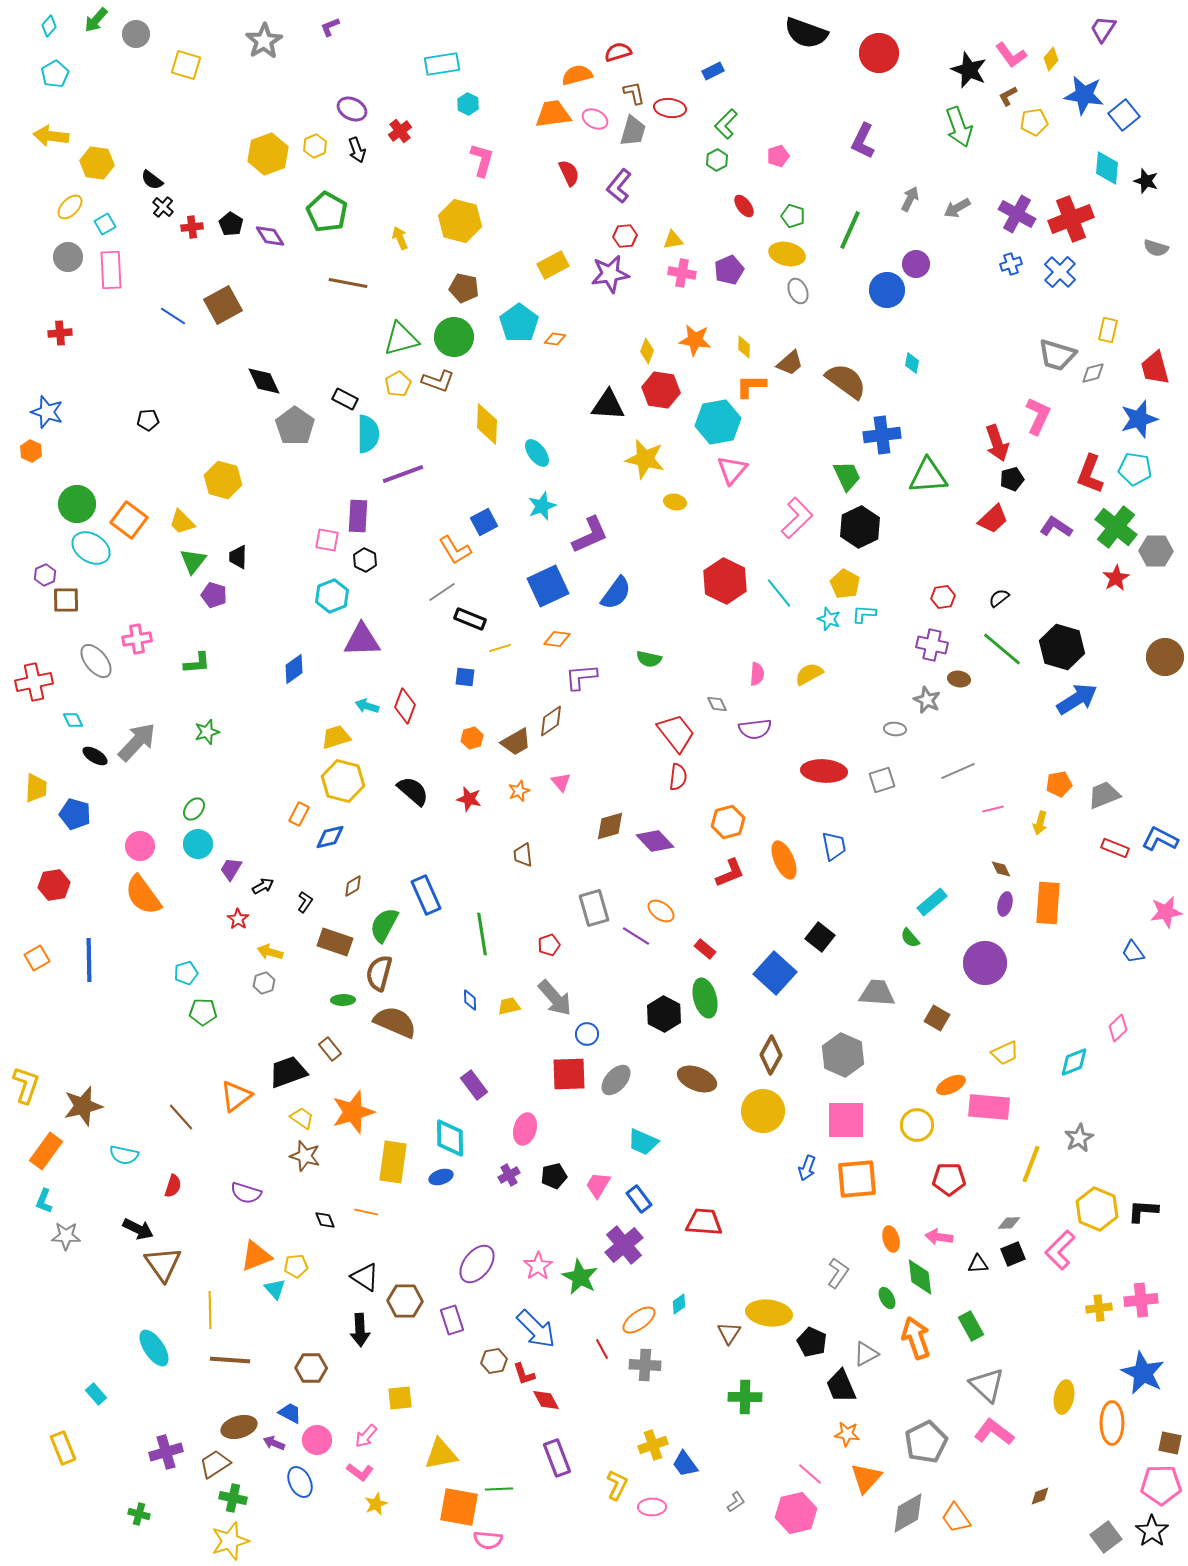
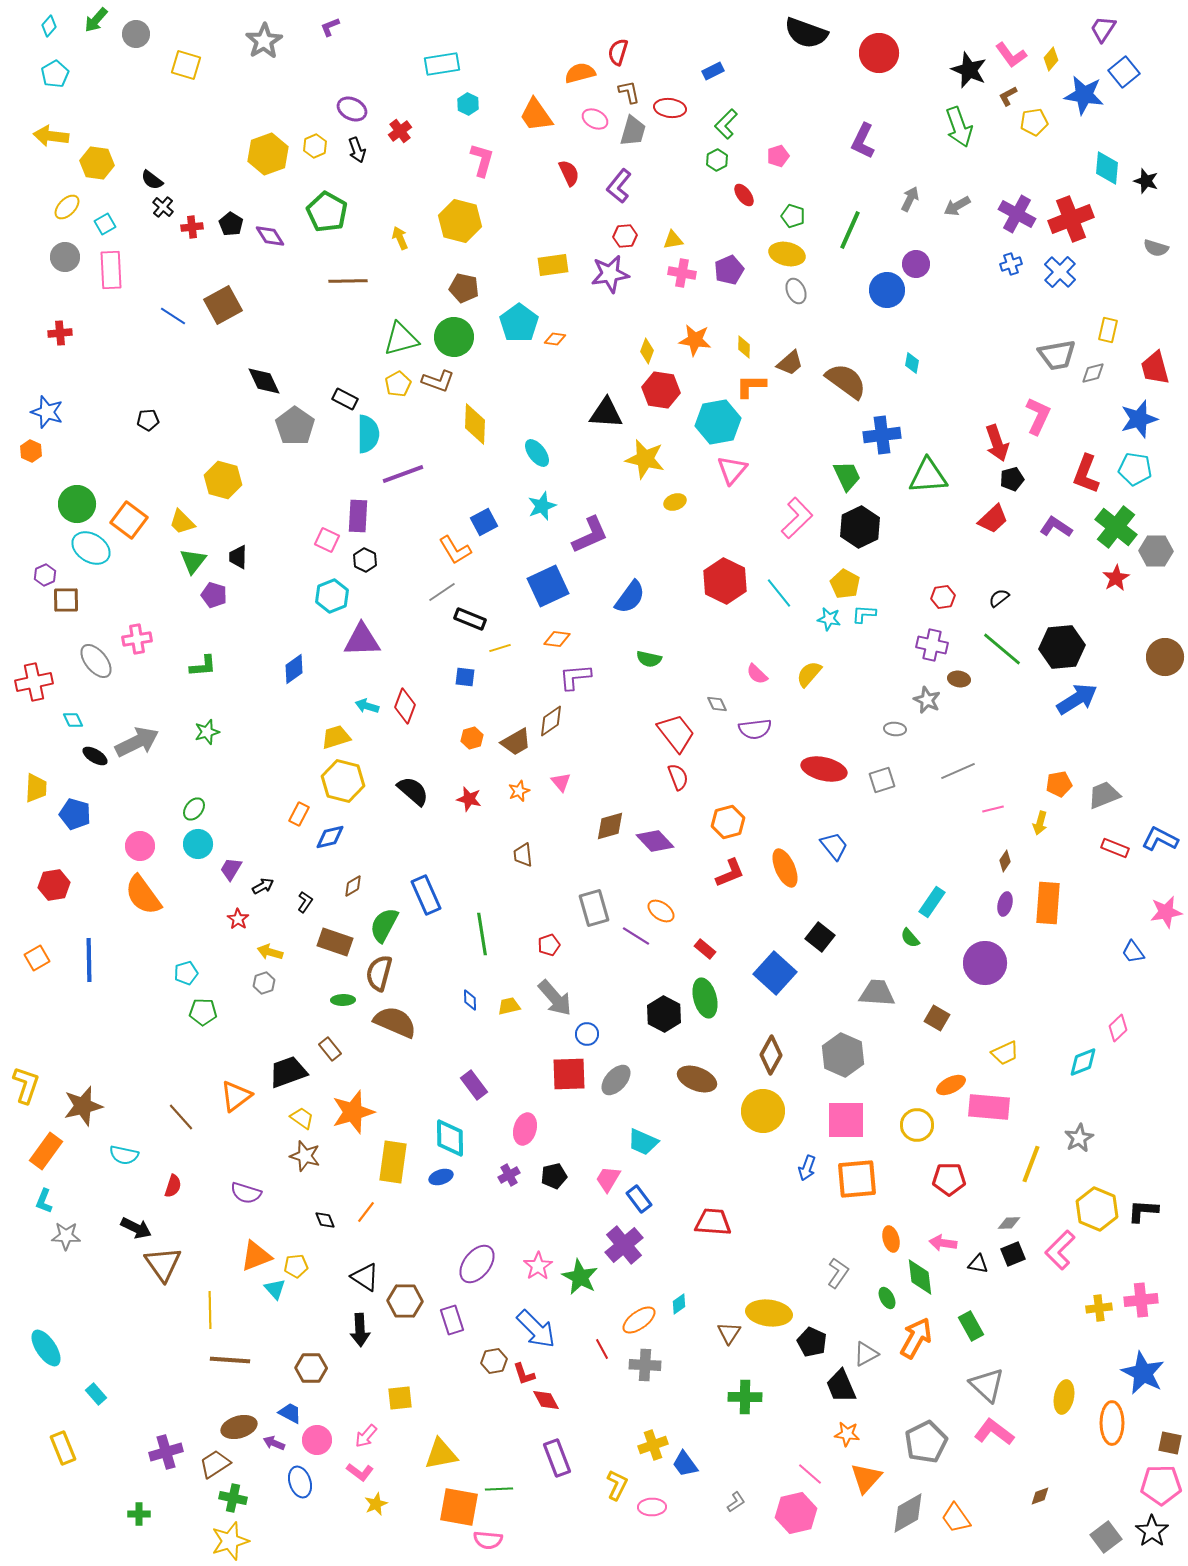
red semicircle at (618, 52): rotated 56 degrees counterclockwise
orange semicircle at (577, 75): moved 3 px right, 2 px up
brown L-shape at (634, 93): moved 5 px left, 1 px up
orange trapezoid at (553, 114): moved 17 px left, 1 px down; rotated 117 degrees counterclockwise
blue square at (1124, 115): moved 43 px up
red ellipse at (744, 206): moved 11 px up
yellow ellipse at (70, 207): moved 3 px left
gray arrow at (957, 208): moved 2 px up
gray circle at (68, 257): moved 3 px left
yellow rectangle at (553, 265): rotated 20 degrees clockwise
brown line at (348, 283): moved 2 px up; rotated 12 degrees counterclockwise
gray ellipse at (798, 291): moved 2 px left
gray trapezoid at (1057, 355): rotated 27 degrees counterclockwise
black triangle at (608, 405): moved 2 px left, 8 px down
yellow diamond at (487, 424): moved 12 px left
red L-shape at (1090, 474): moved 4 px left
yellow ellipse at (675, 502): rotated 30 degrees counterclockwise
pink square at (327, 540): rotated 15 degrees clockwise
blue semicircle at (616, 593): moved 14 px right, 4 px down
cyan star at (829, 619): rotated 10 degrees counterclockwise
black hexagon at (1062, 647): rotated 21 degrees counterclockwise
green L-shape at (197, 663): moved 6 px right, 3 px down
pink semicircle at (757, 674): rotated 130 degrees clockwise
yellow semicircle at (809, 674): rotated 20 degrees counterclockwise
purple L-shape at (581, 677): moved 6 px left
gray arrow at (137, 742): rotated 21 degrees clockwise
red ellipse at (824, 771): moved 2 px up; rotated 9 degrees clockwise
red semicircle at (678, 777): rotated 28 degrees counterclockwise
blue trapezoid at (834, 846): rotated 28 degrees counterclockwise
orange ellipse at (784, 860): moved 1 px right, 8 px down
brown diamond at (1001, 869): moved 4 px right, 8 px up; rotated 60 degrees clockwise
cyan rectangle at (932, 902): rotated 16 degrees counterclockwise
cyan diamond at (1074, 1062): moved 9 px right
pink trapezoid at (598, 1185): moved 10 px right, 6 px up
orange line at (366, 1212): rotated 65 degrees counterclockwise
red trapezoid at (704, 1222): moved 9 px right
black arrow at (138, 1229): moved 2 px left, 1 px up
pink arrow at (939, 1237): moved 4 px right, 6 px down
black triangle at (978, 1264): rotated 15 degrees clockwise
orange arrow at (916, 1338): rotated 48 degrees clockwise
cyan ellipse at (154, 1348): moved 108 px left
blue ellipse at (300, 1482): rotated 8 degrees clockwise
green cross at (139, 1514): rotated 15 degrees counterclockwise
